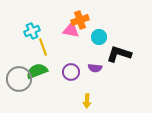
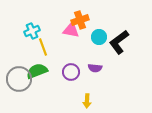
black L-shape: moved 12 px up; rotated 55 degrees counterclockwise
